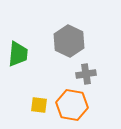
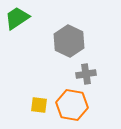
green trapezoid: moved 1 px left, 36 px up; rotated 128 degrees counterclockwise
